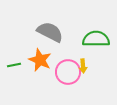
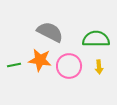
orange star: rotated 15 degrees counterclockwise
yellow arrow: moved 16 px right, 1 px down
pink circle: moved 1 px right, 6 px up
